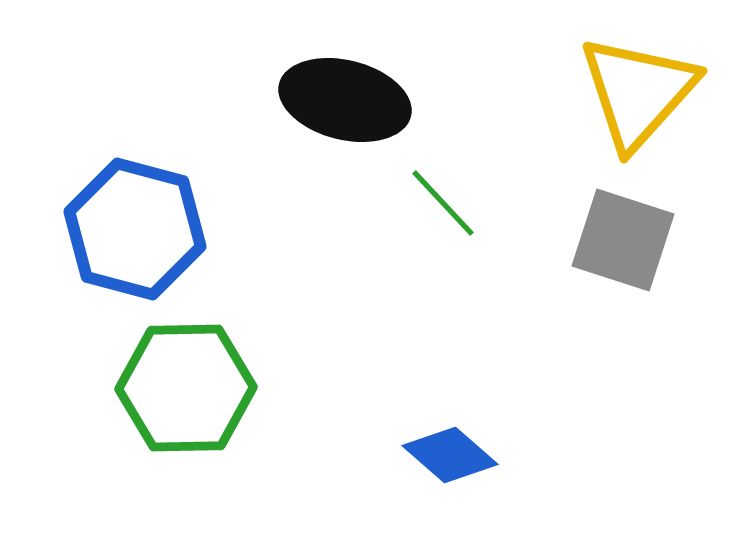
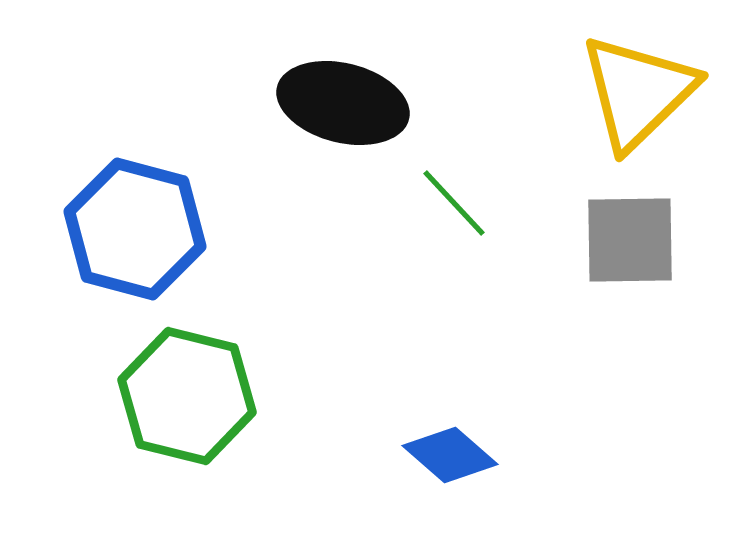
yellow triangle: rotated 4 degrees clockwise
black ellipse: moved 2 px left, 3 px down
green line: moved 11 px right
gray square: moved 7 px right; rotated 19 degrees counterclockwise
green hexagon: moved 1 px right, 8 px down; rotated 15 degrees clockwise
